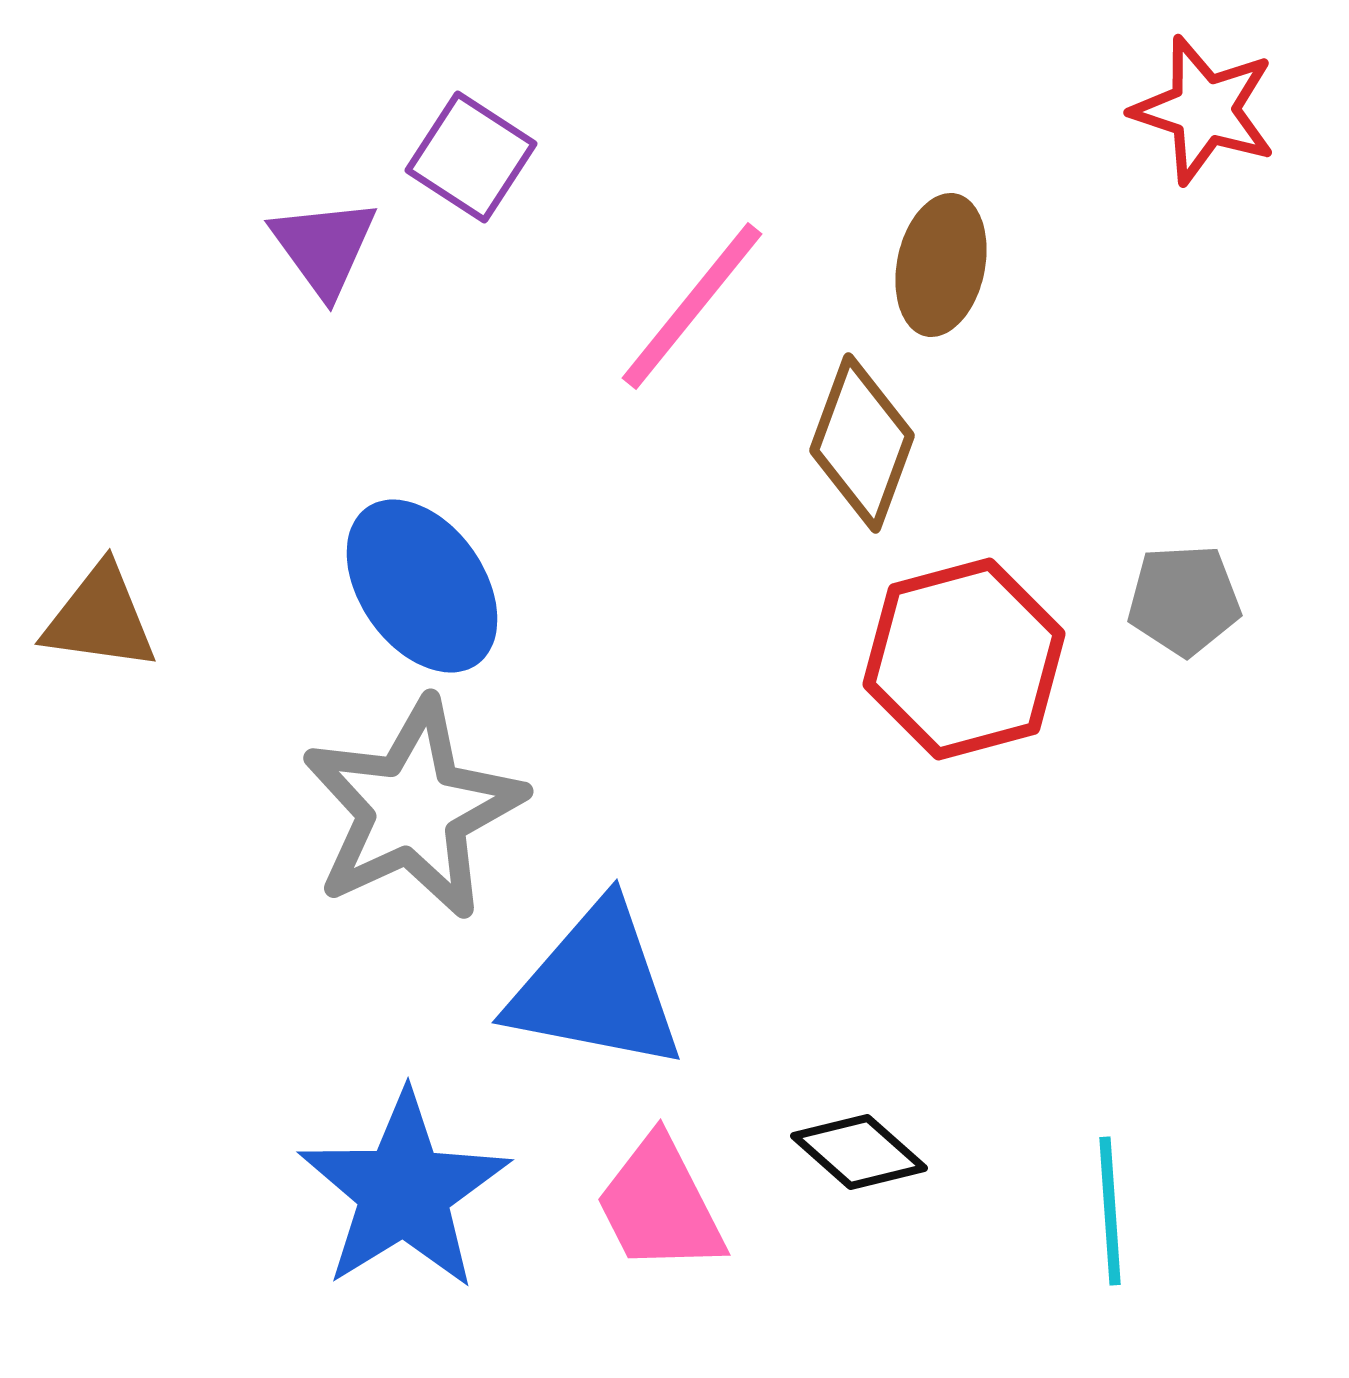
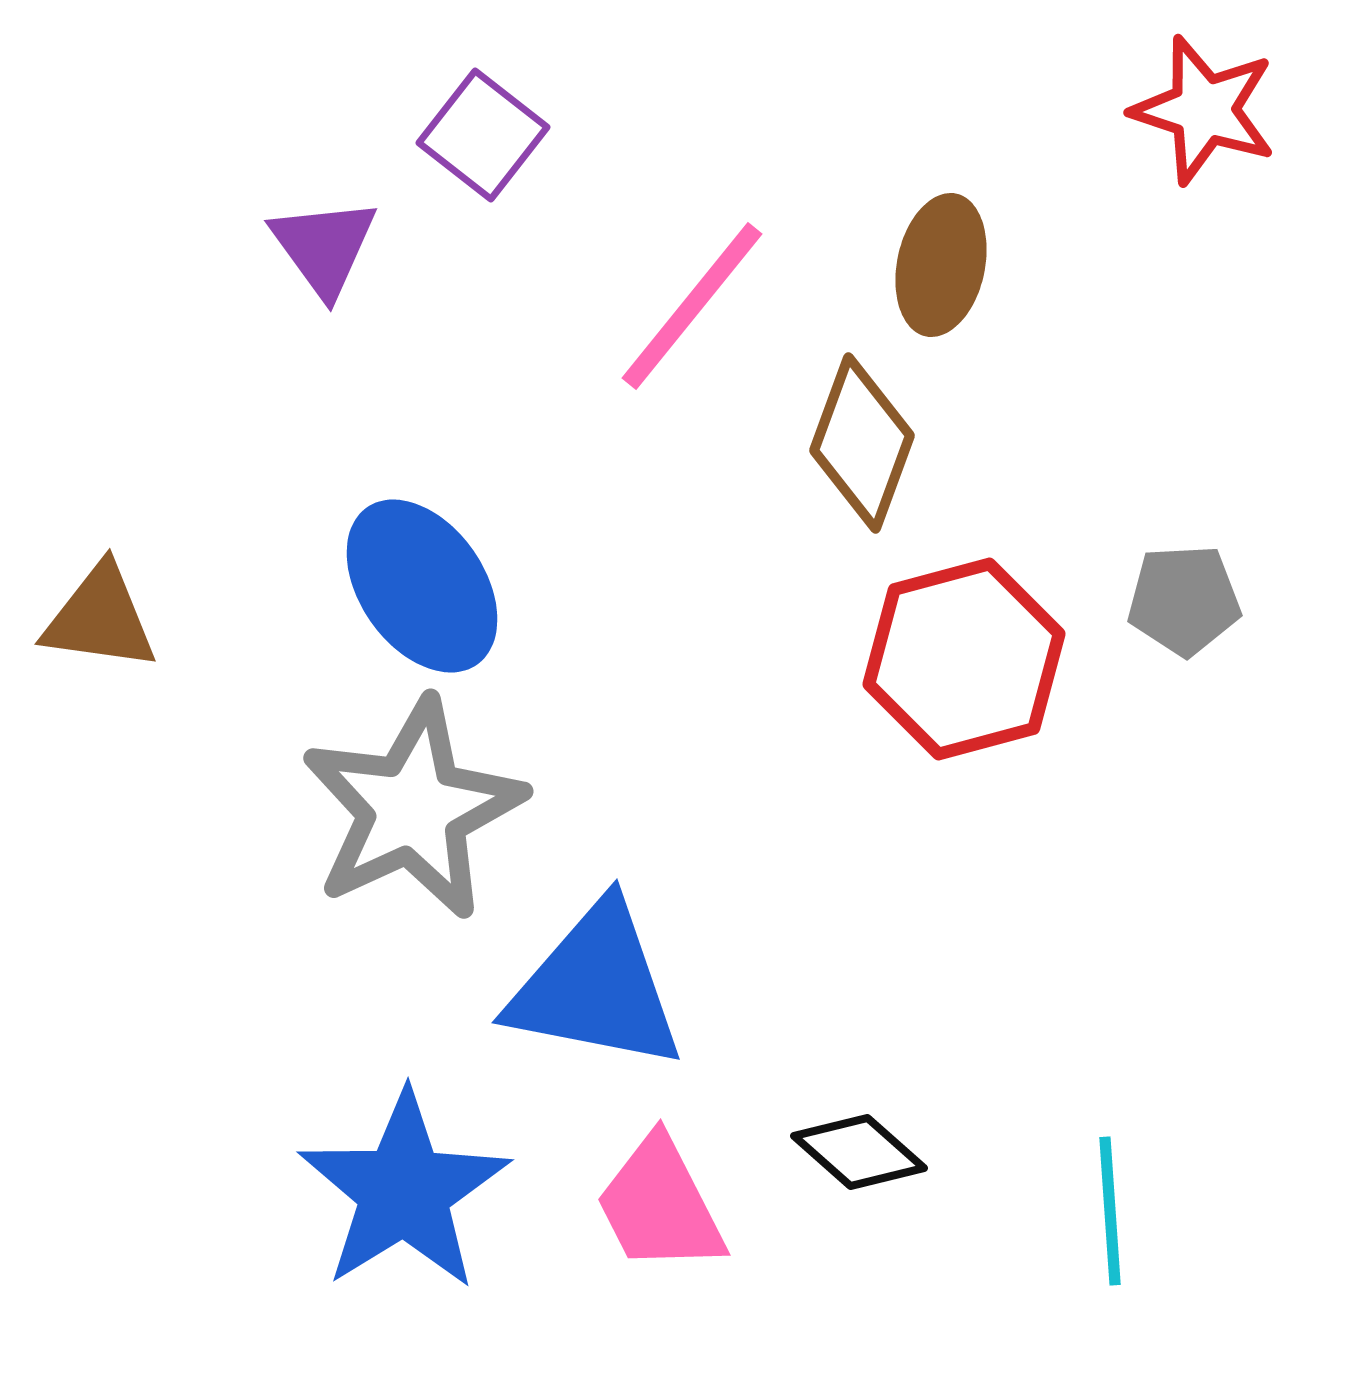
purple square: moved 12 px right, 22 px up; rotated 5 degrees clockwise
